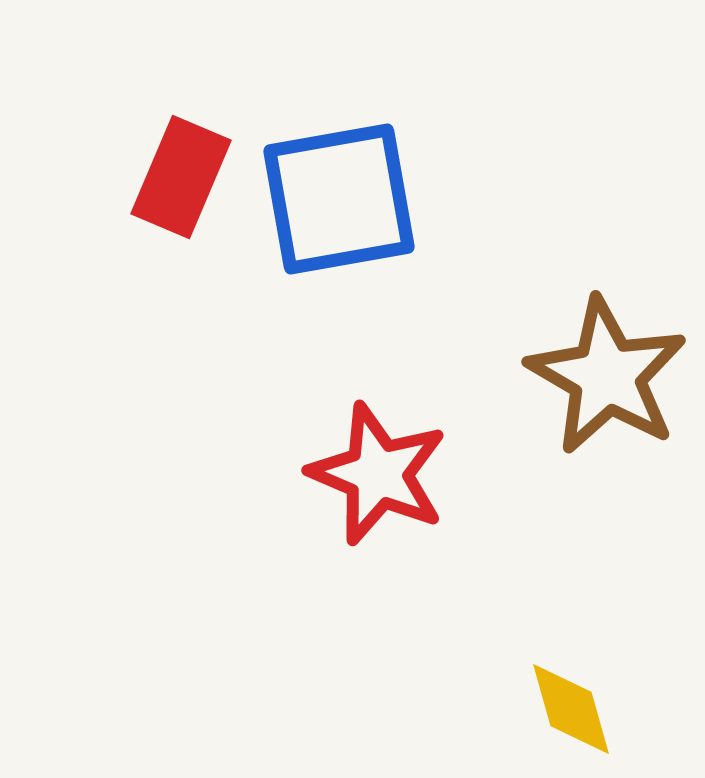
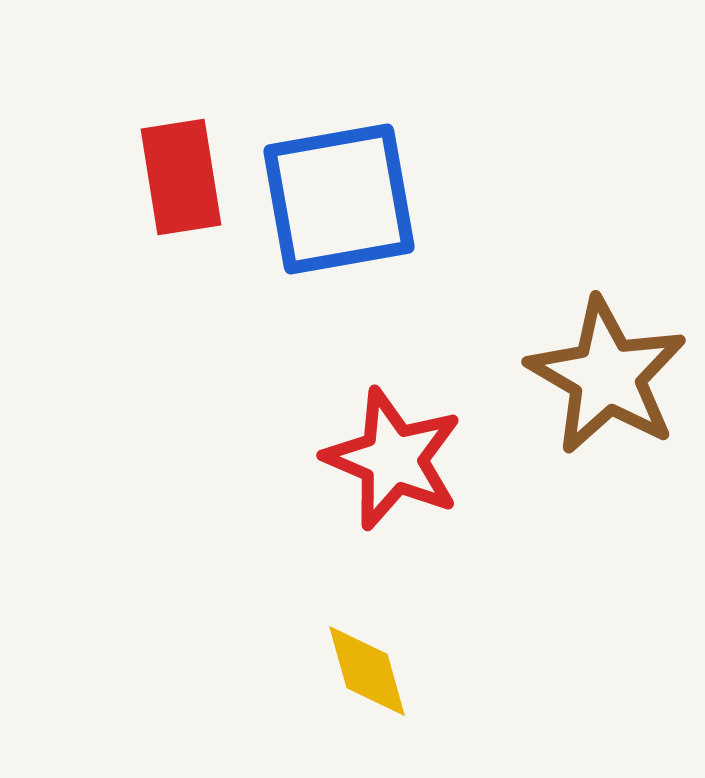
red rectangle: rotated 32 degrees counterclockwise
red star: moved 15 px right, 15 px up
yellow diamond: moved 204 px left, 38 px up
